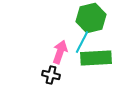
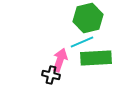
green hexagon: moved 3 px left
cyan line: rotated 40 degrees clockwise
pink arrow: moved 8 px down
